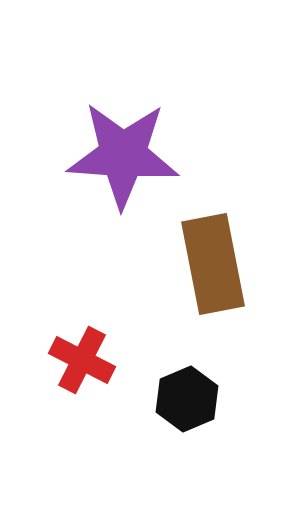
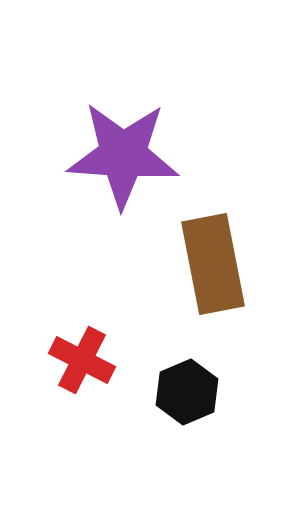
black hexagon: moved 7 px up
